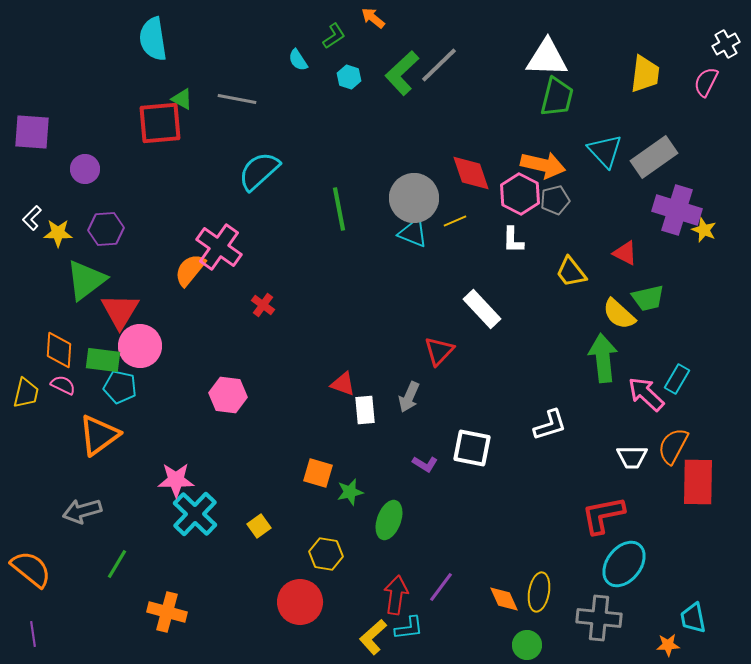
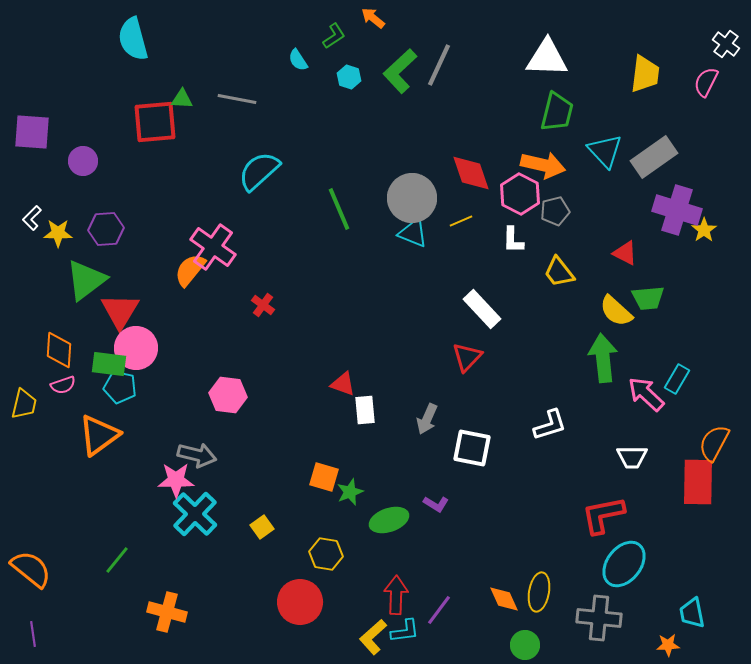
cyan semicircle at (153, 39): moved 20 px left; rotated 6 degrees counterclockwise
white cross at (726, 44): rotated 24 degrees counterclockwise
gray line at (439, 65): rotated 21 degrees counterclockwise
green L-shape at (402, 73): moved 2 px left, 2 px up
green trapezoid at (557, 97): moved 15 px down
green triangle at (182, 99): rotated 25 degrees counterclockwise
red square at (160, 123): moved 5 px left, 1 px up
purple circle at (85, 169): moved 2 px left, 8 px up
gray circle at (414, 198): moved 2 px left
gray pentagon at (555, 200): moved 11 px down
green line at (339, 209): rotated 12 degrees counterclockwise
yellow line at (455, 221): moved 6 px right
yellow star at (704, 230): rotated 15 degrees clockwise
pink cross at (219, 247): moved 6 px left
yellow trapezoid at (571, 272): moved 12 px left
green trapezoid at (648, 298): rotated 8 degrees clockwise
yellow semicircle at (619, 314): moved 3 px left, 3 px up
pink circle at (140, 346): moved 4 px left, 2 px down
red triangle at (439, 351): moved 28 px right, 6 px down
green rectangle at (103, 360): moved 6 px right, 4 px down
pink semicircle at (63, 385): rotated 135 degrees clockwise
yellow trapezoid at (26, 393): moved 2 px left, 11 px down
gray arrow at (409, 397): moved 18 px right, 22 px down
orange semicircle at (673, 446): moved 41 px right, 3 px up
purple L-shape at (425, 464): moved 11 px right, 40 px down
orange square at (318, 473): moved 6 px right, 4 px down
green star at (350, 492): rotated 8 degrees counterclockwise
gray arrow at (82, 511): moved 115 px right, 56 px up; rotated 150 degrees counterclockwise
green ellipse at (389, 520): rotated 51 degrees clockwise
yellow square at (259, 526): moved 3 px right, 1 px down
green line at (117, 564): moved 4 px up; rotated 8 degrees clockwise
purple line at (441, 587): moved 2 px left, 23 px down
red arrow at (396, 595): rotated 6 degrees counterclockwise
cyan trapezoid at (693, 618): moved 1 px left, 5 px up
cyan L-shape at (409, 628): moved 4 px left, 3 px down
green circle at (527, 645): moved 2 px left
